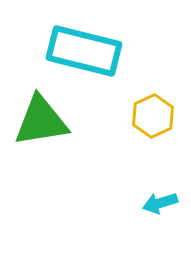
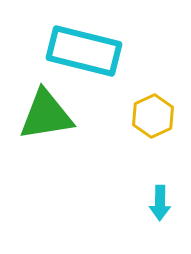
green triangle: moved 5 px right, 6 px up
cyan arrow: rotated 72 degrees counterclockwise
